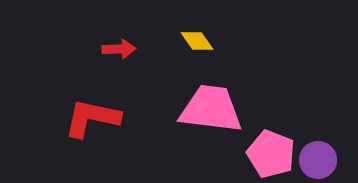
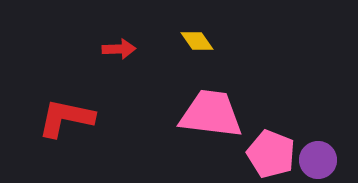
pink trapezoid: moved 5 px down
red L-shape: moved 26 px left
